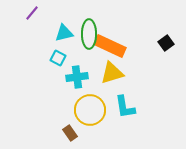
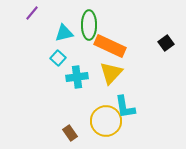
green ellipse: moved 9 px up
cyan square: rotated 14 degrees clockwise
yellow triangle: moved 1 px left; rotated 30 degrees counterclockwise
yellow circle: moved 16 px right, 11 px down
